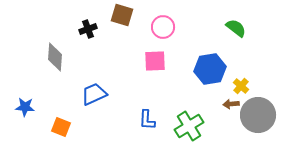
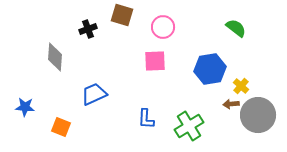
blue L-shape: moved 1 px left, 1 px up
